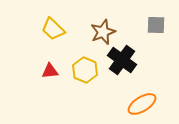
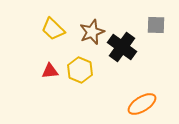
brown star: moved 11 px left
black cross: moved 13 px up
yellow hexagon: moved 5 px left
